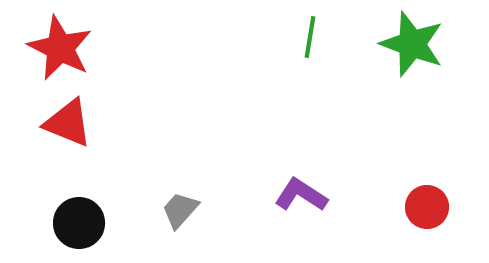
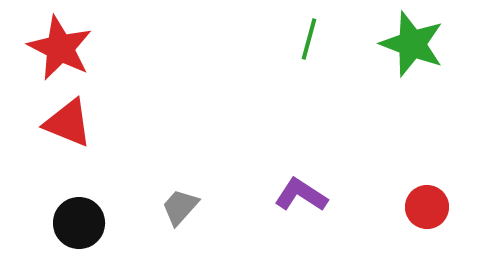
green line: moved 1 px left, 2 px down; rotated 6 degrees clockwise
gray trapezoid: moved 3 px up
